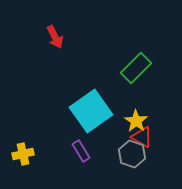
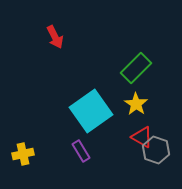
yellow star: moved 17 px up
gray hexagon: moved 24 px right, 4 px up
